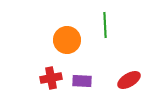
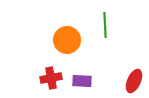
red ellipse: moved 5 px right, 1 px down; rotated 35 degrees counterclockwise
